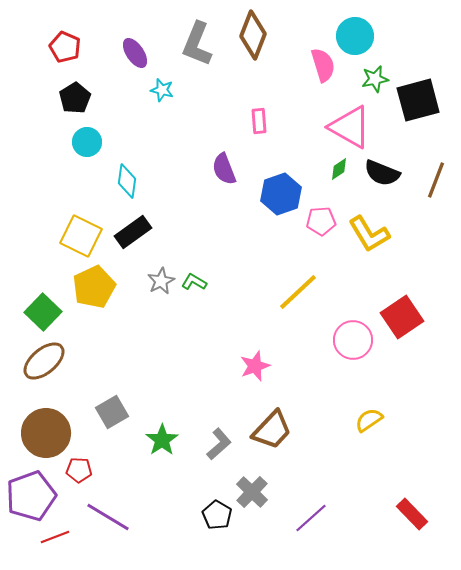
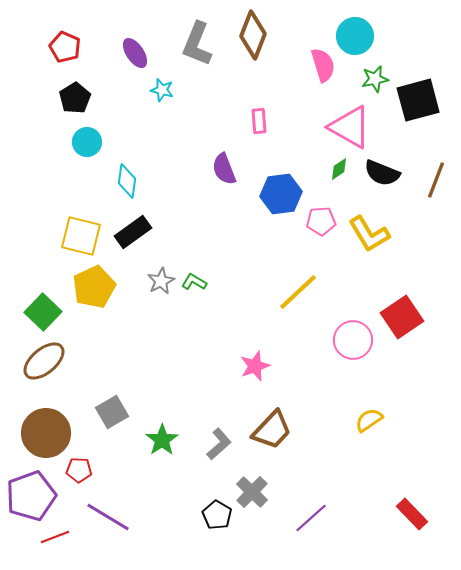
blue hexagon at (281, 194): rotated 12 degrees clockwise
yellow square at (81, 236): rotated 12 degrees counterclockwise
